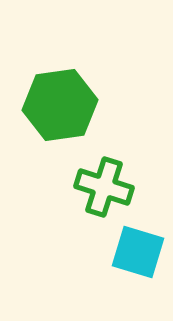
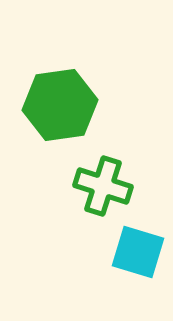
green cross: moved 1 px left, 1 px up
